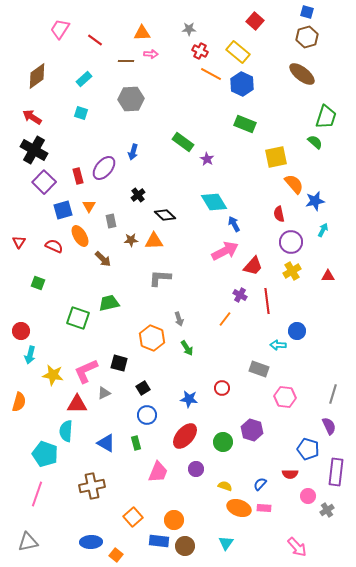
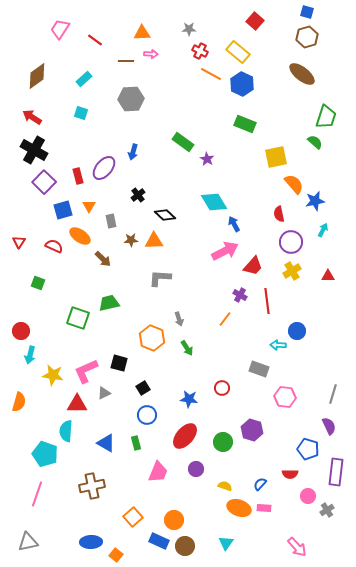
orange ellipse at (80, 236): rotated 25 degrees counterclockwise
blue rectangle at (159, 541): rotated 18 degrees clockwise
